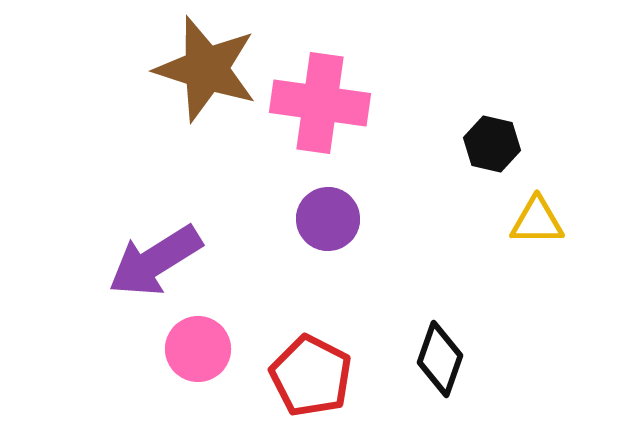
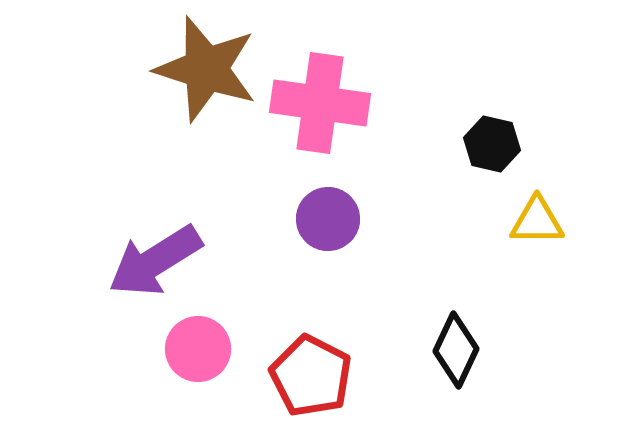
black diamond: moved 16 px right, 9 px up; rotated 6 degrees clockwise
